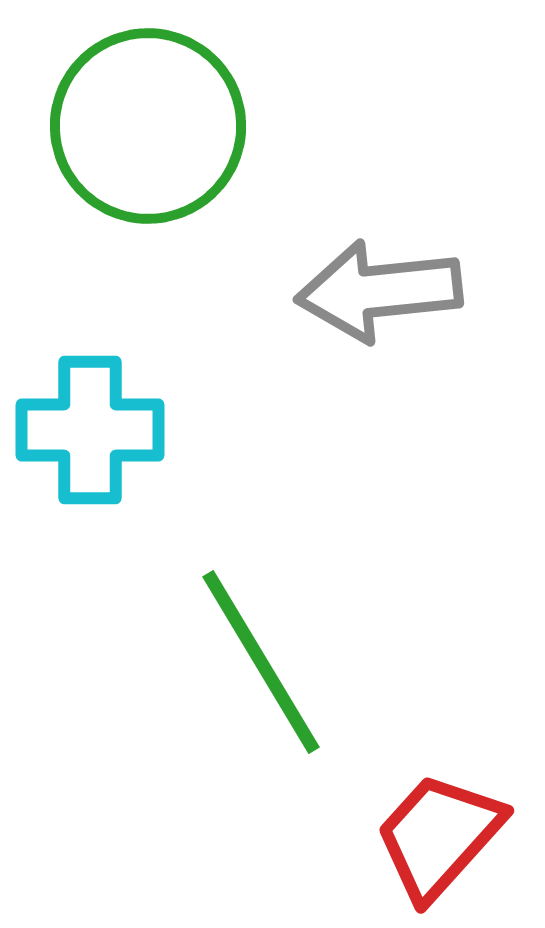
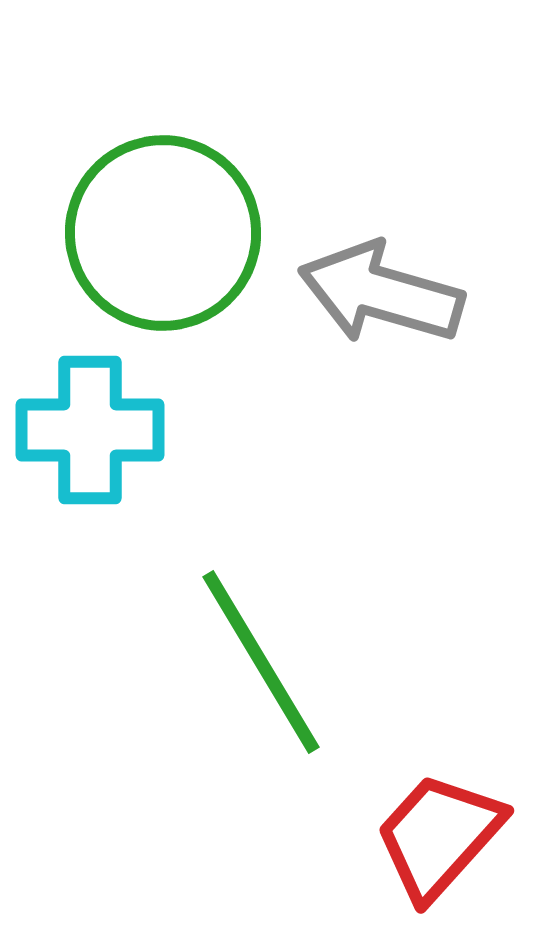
green circle: moved 15 px right, 107 px down
gray arrow: moved 2 px right, 2 px down; rotated 22 degrees clockwise
